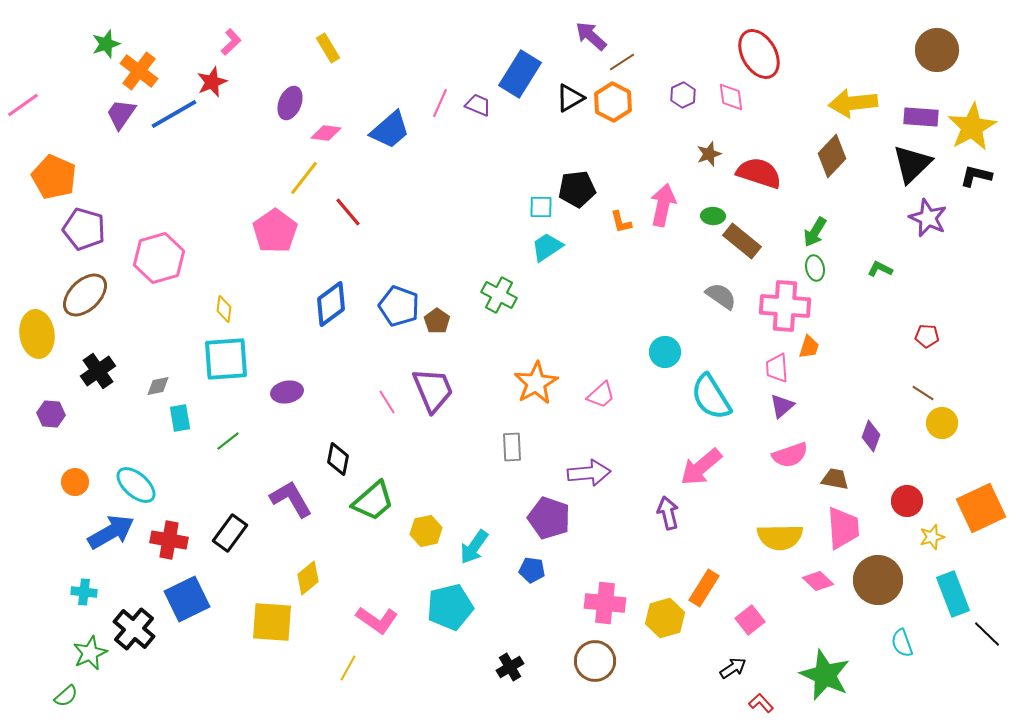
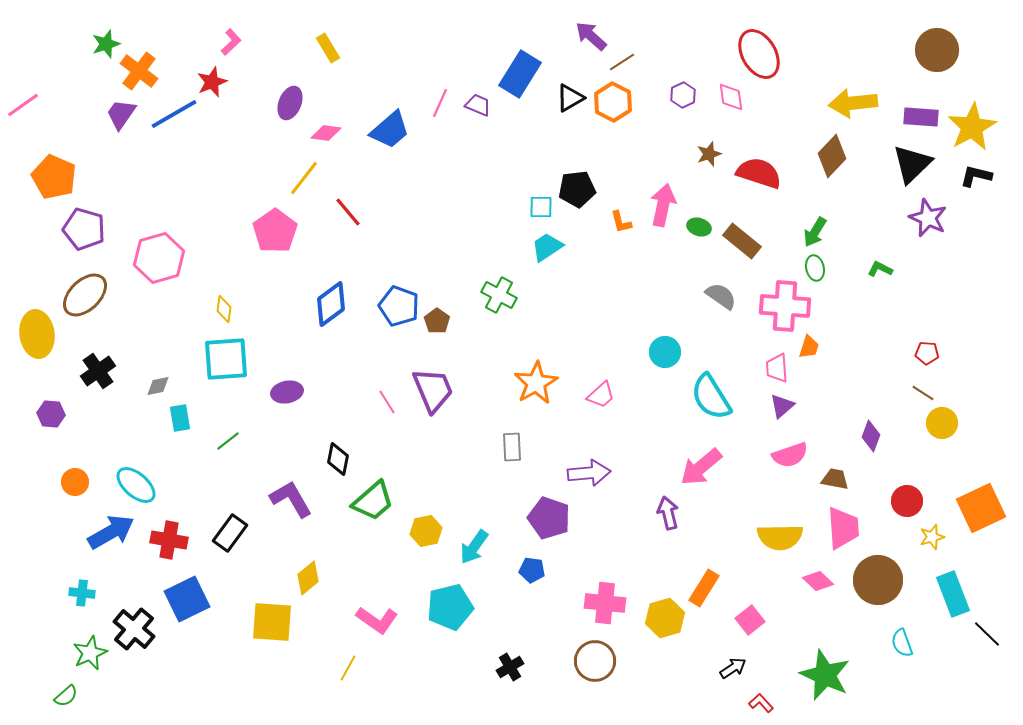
green ellipse at (713, 216): moved 14 px left, 11 px down; rotated 15 degrees clockwise
red pentagon at (927, 336): moved 17 px down
cyan cross at (84, 592): moved 2 px left, 1 px down
